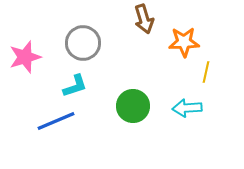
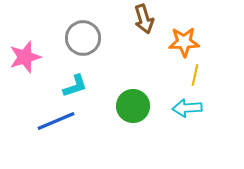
gray circle: moved 5 px up
yellow line: moved 11 px left, 3 px down
